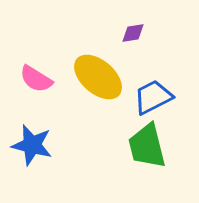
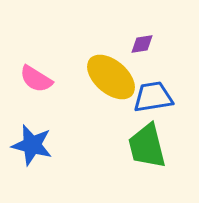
purple diamond: moved 9 px right, 11 px down
yellow ellipse: moved 13 px right
blue trapezoid: rotated 18 degrees clockwise
